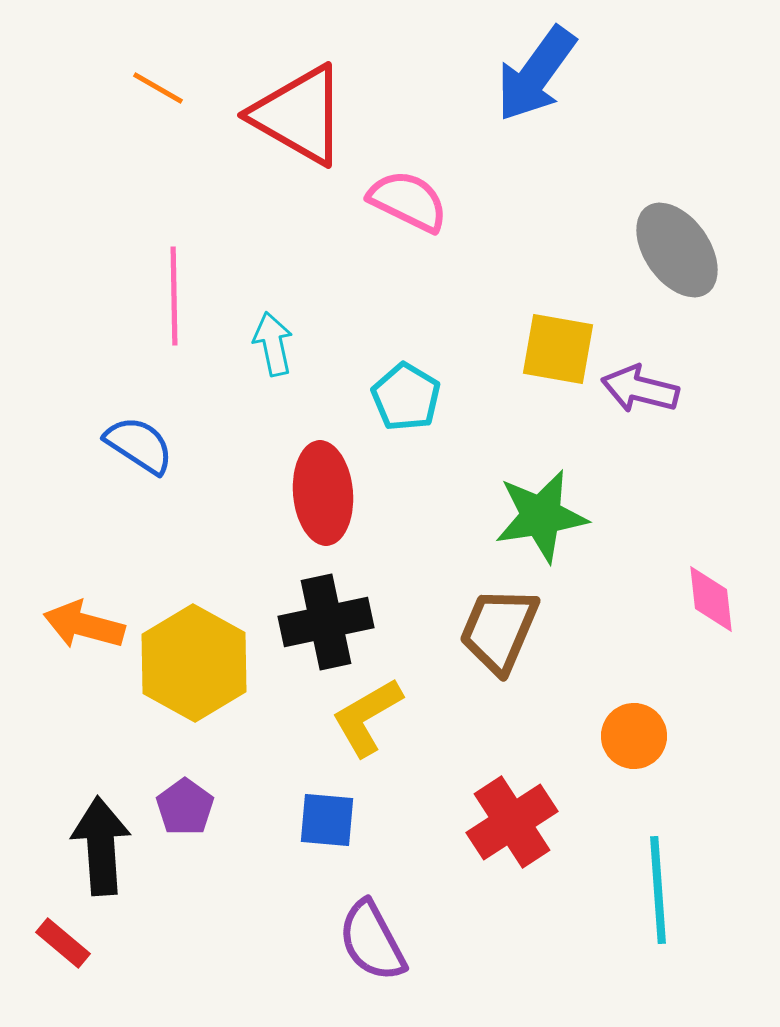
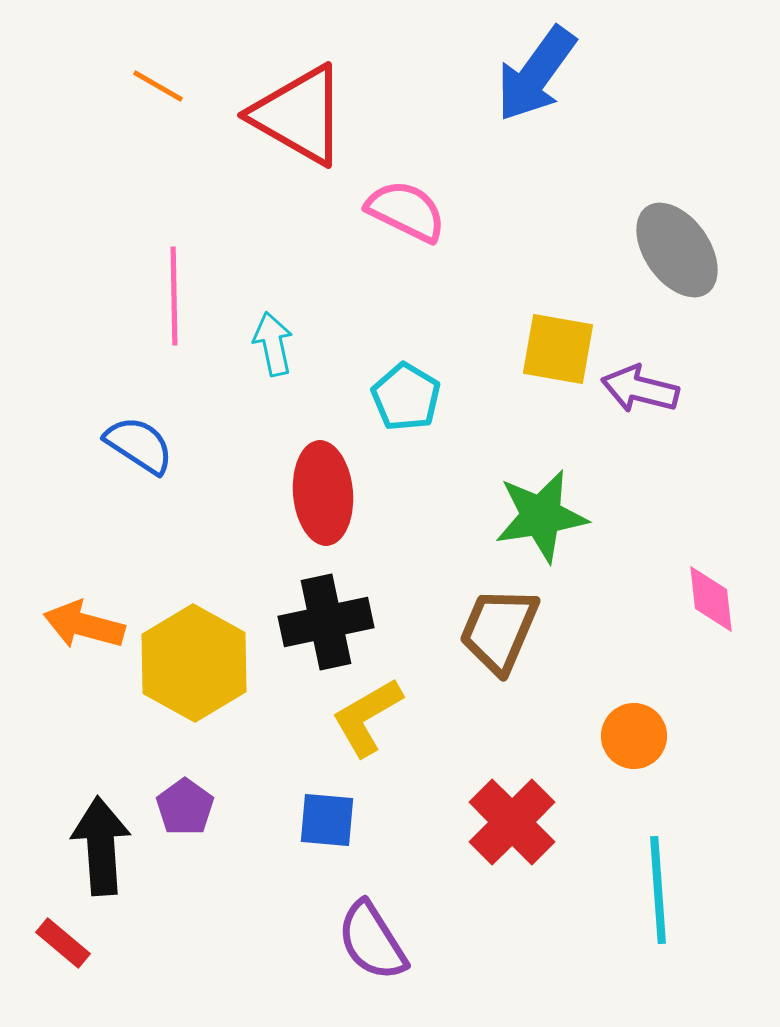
orange line: moved 2 px up
pink semicircle: moved 2 px left, 10 px down
red cross: rotated 12 degrees counterclockwise
purple semicircle: rotated 4 degrees counterclockwise
